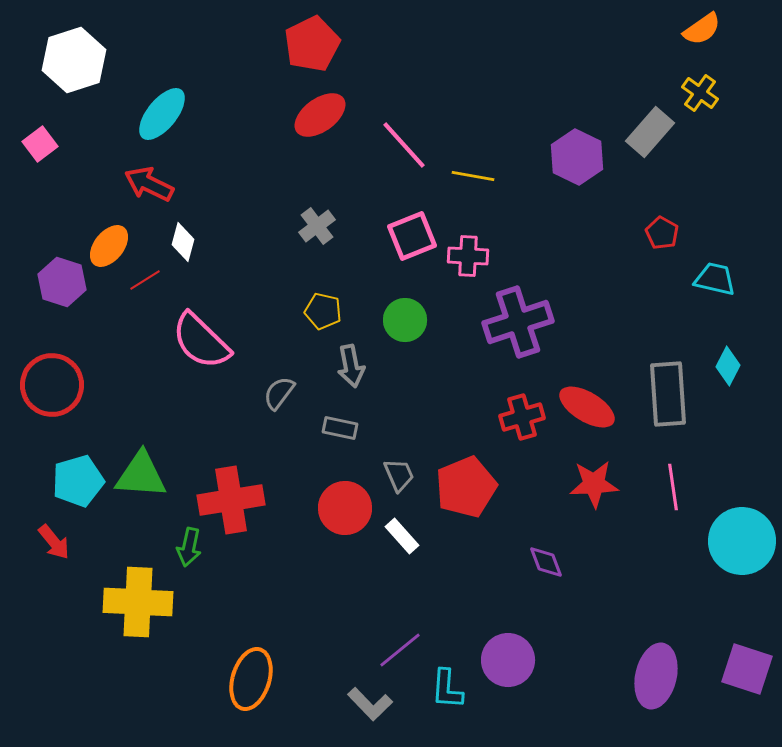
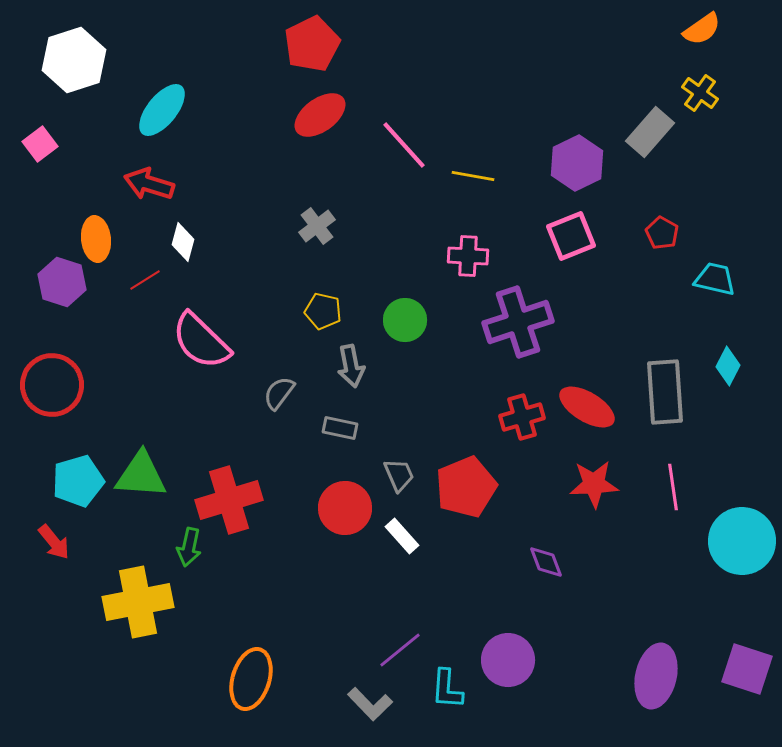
cyan ellipse at (162, 114): moved 4 px up
purple hexagon at (577, 157): moved 6 px down; rotated 8 degrees clockwise
red arrow at (149, 184): rotated 9 degrees counterclockwise
pink square at (412, 236): moved 159 px right
orange ellipse at (109, 246): moved 13 px left, 7 px up; rotated 45 degrees counterclockwise
gray rectangle at (668, 394): moved 3 px left, 2 px up
red cross at (231, 500): moved 2 px left; rotated 8 degrees counterclockwise
yellow cross at (138, 602): rotated 14 degrees counterclockwise
